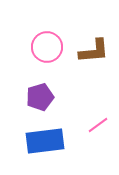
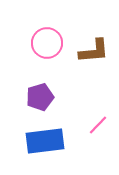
pink circle: moved 4 px up
pink line: rotated 10 degrees counterclockwise
